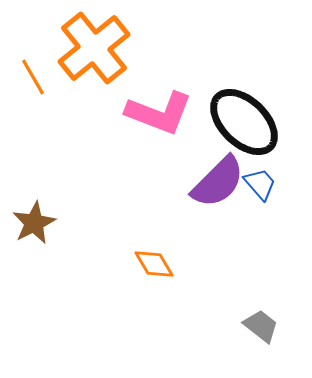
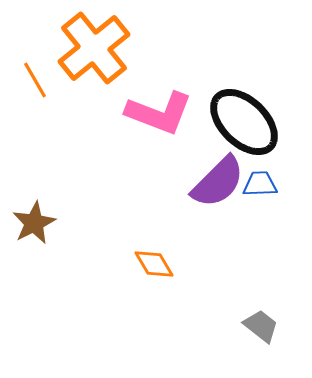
orange line: moved 2 px right, 3 px down
blue trapezoid: rotated 51 degrees counterclockwise
